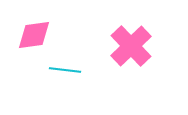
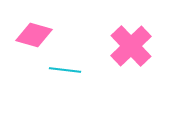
pink diamond: rotated 24 degrees clockwise
